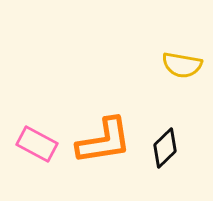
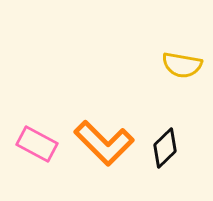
orange L-shape: moved 2 px down; rotated 54 degrees clockwise
